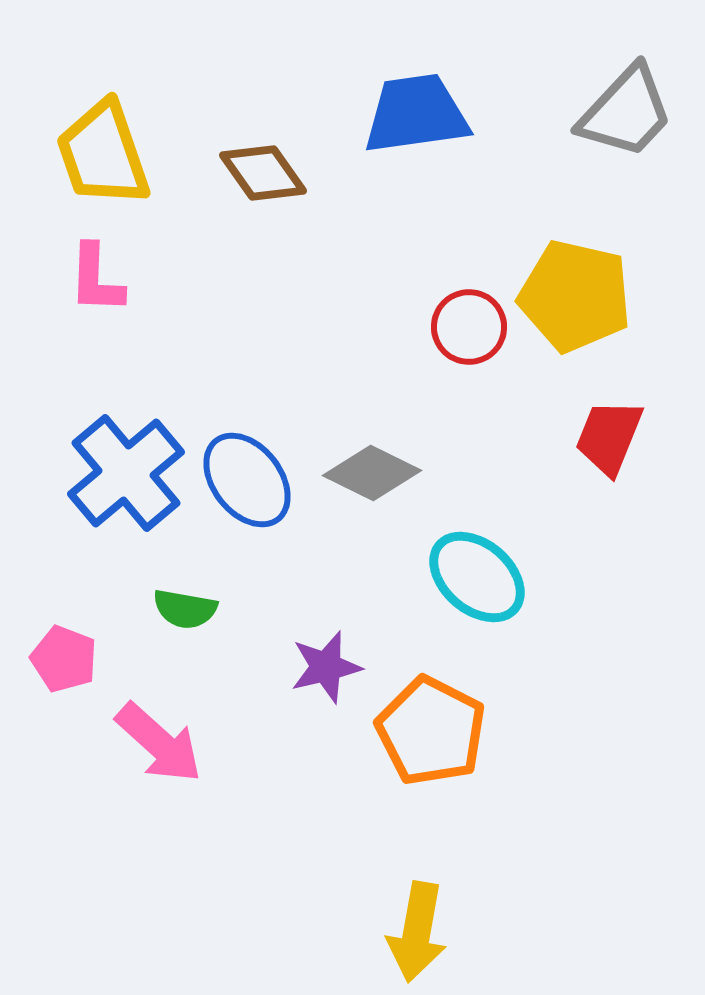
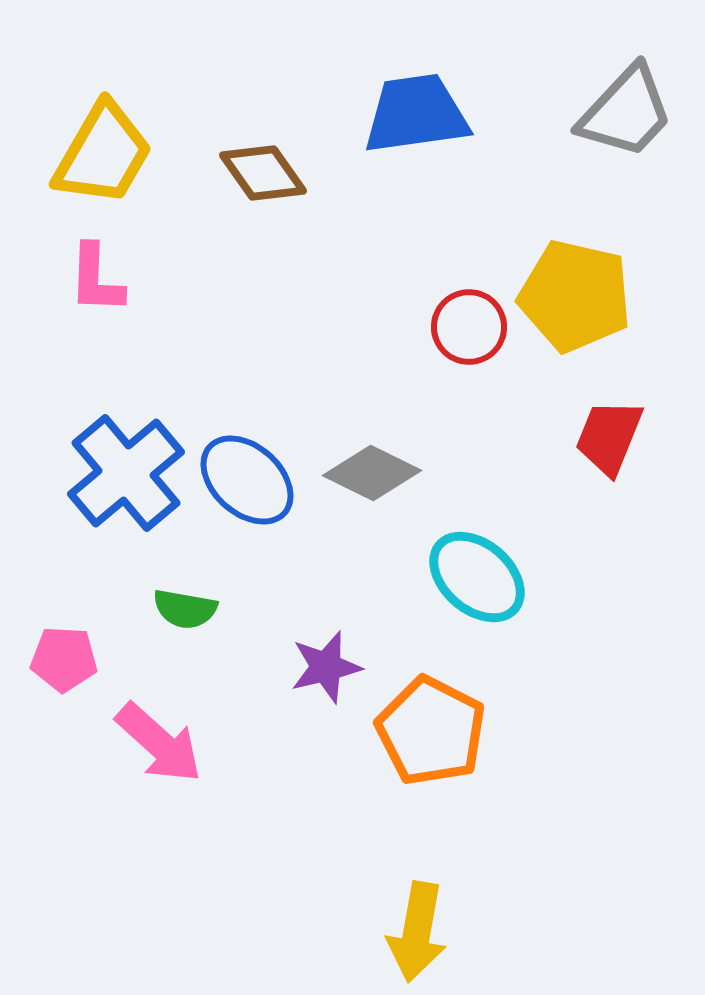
yellow trapezoid: rotated 131 degrees counterclockwise
blue ellipse: rotated 10 degrees counterclockwise
pink pentagon: rotated 18 degrees counterclockwise
